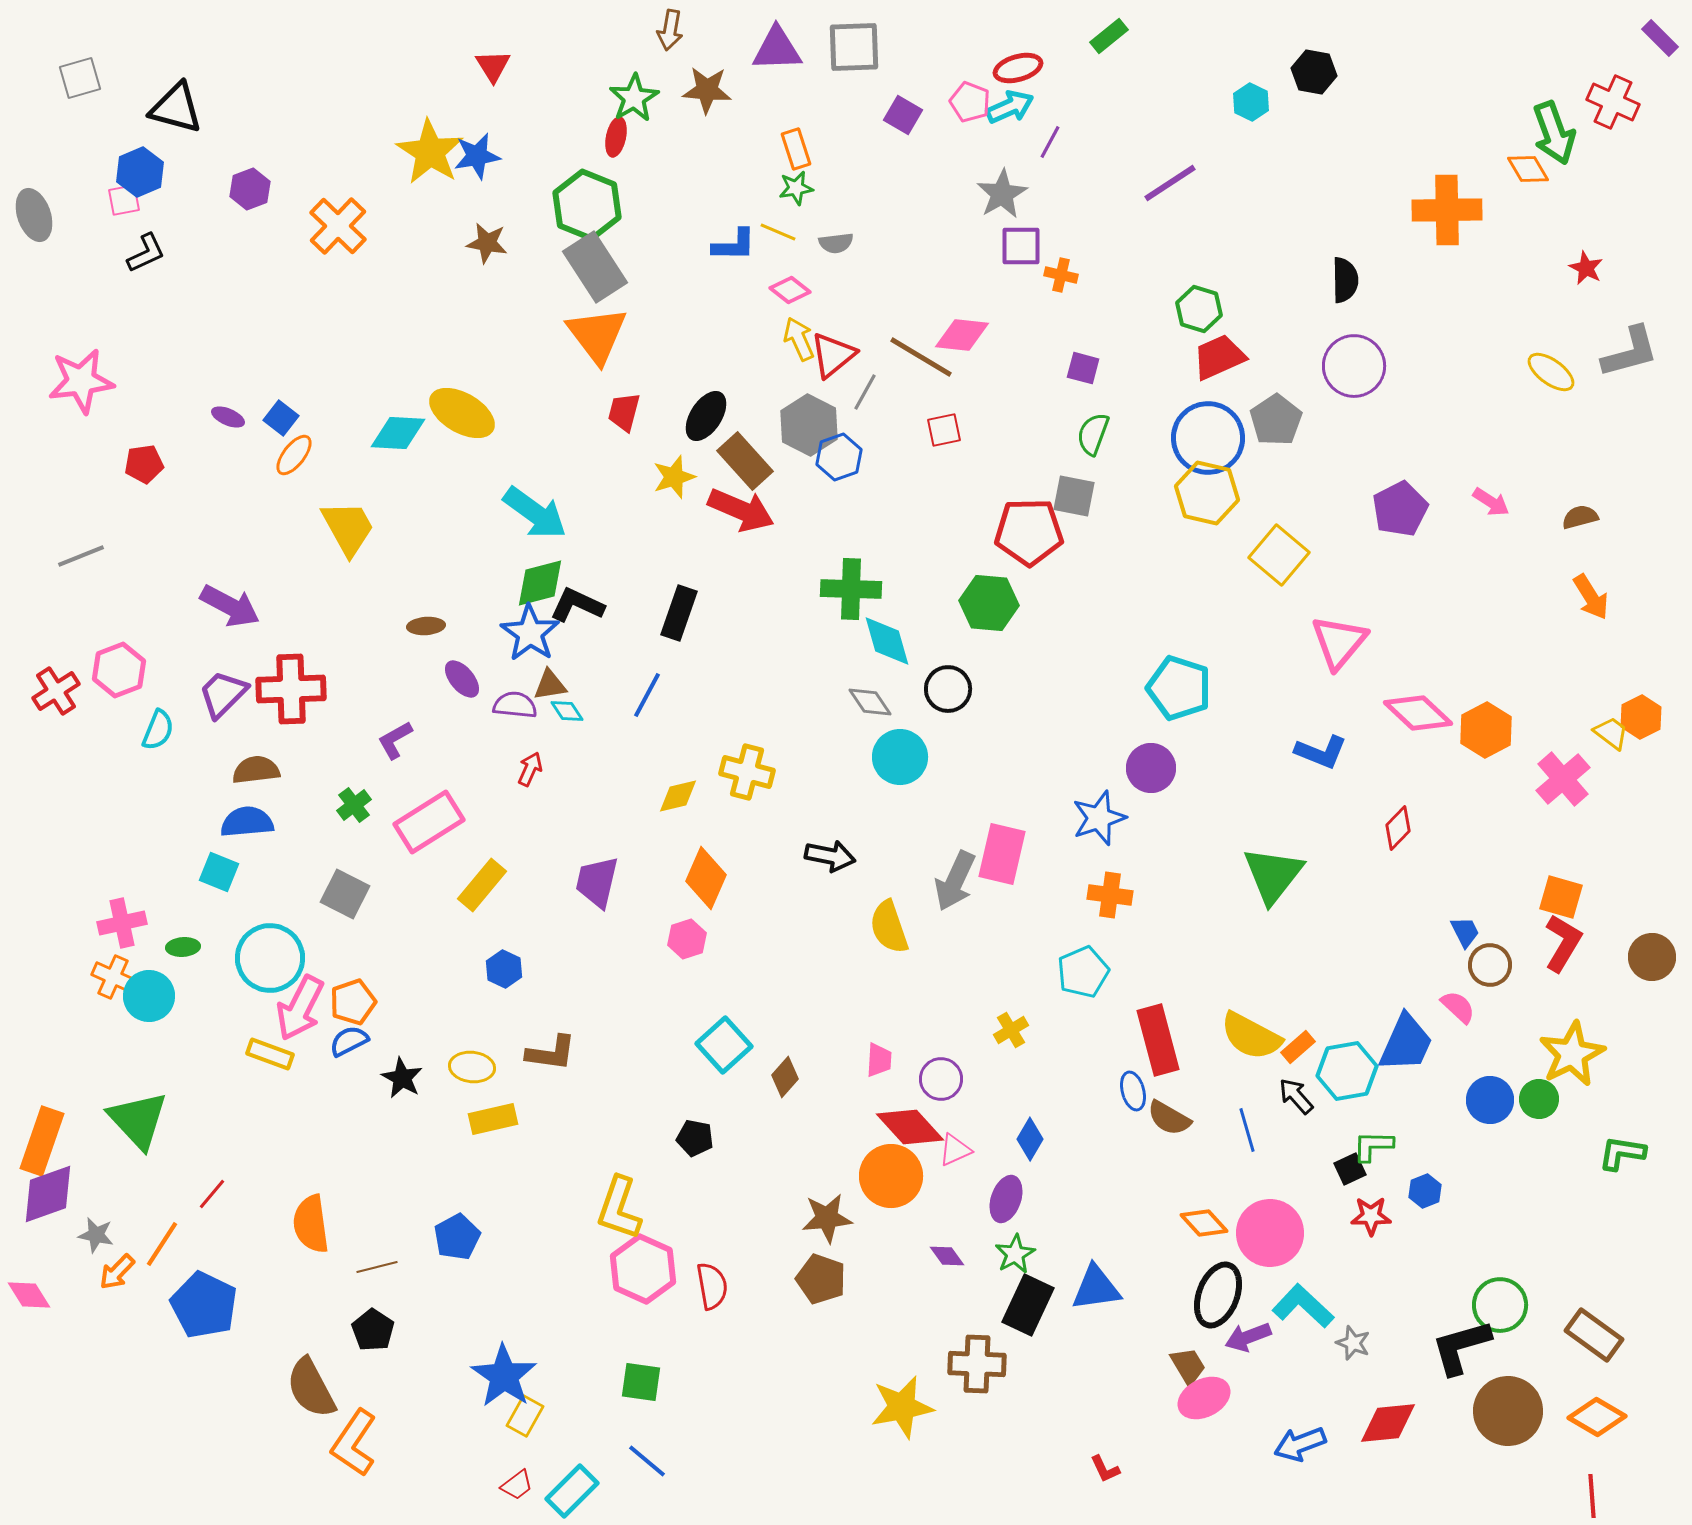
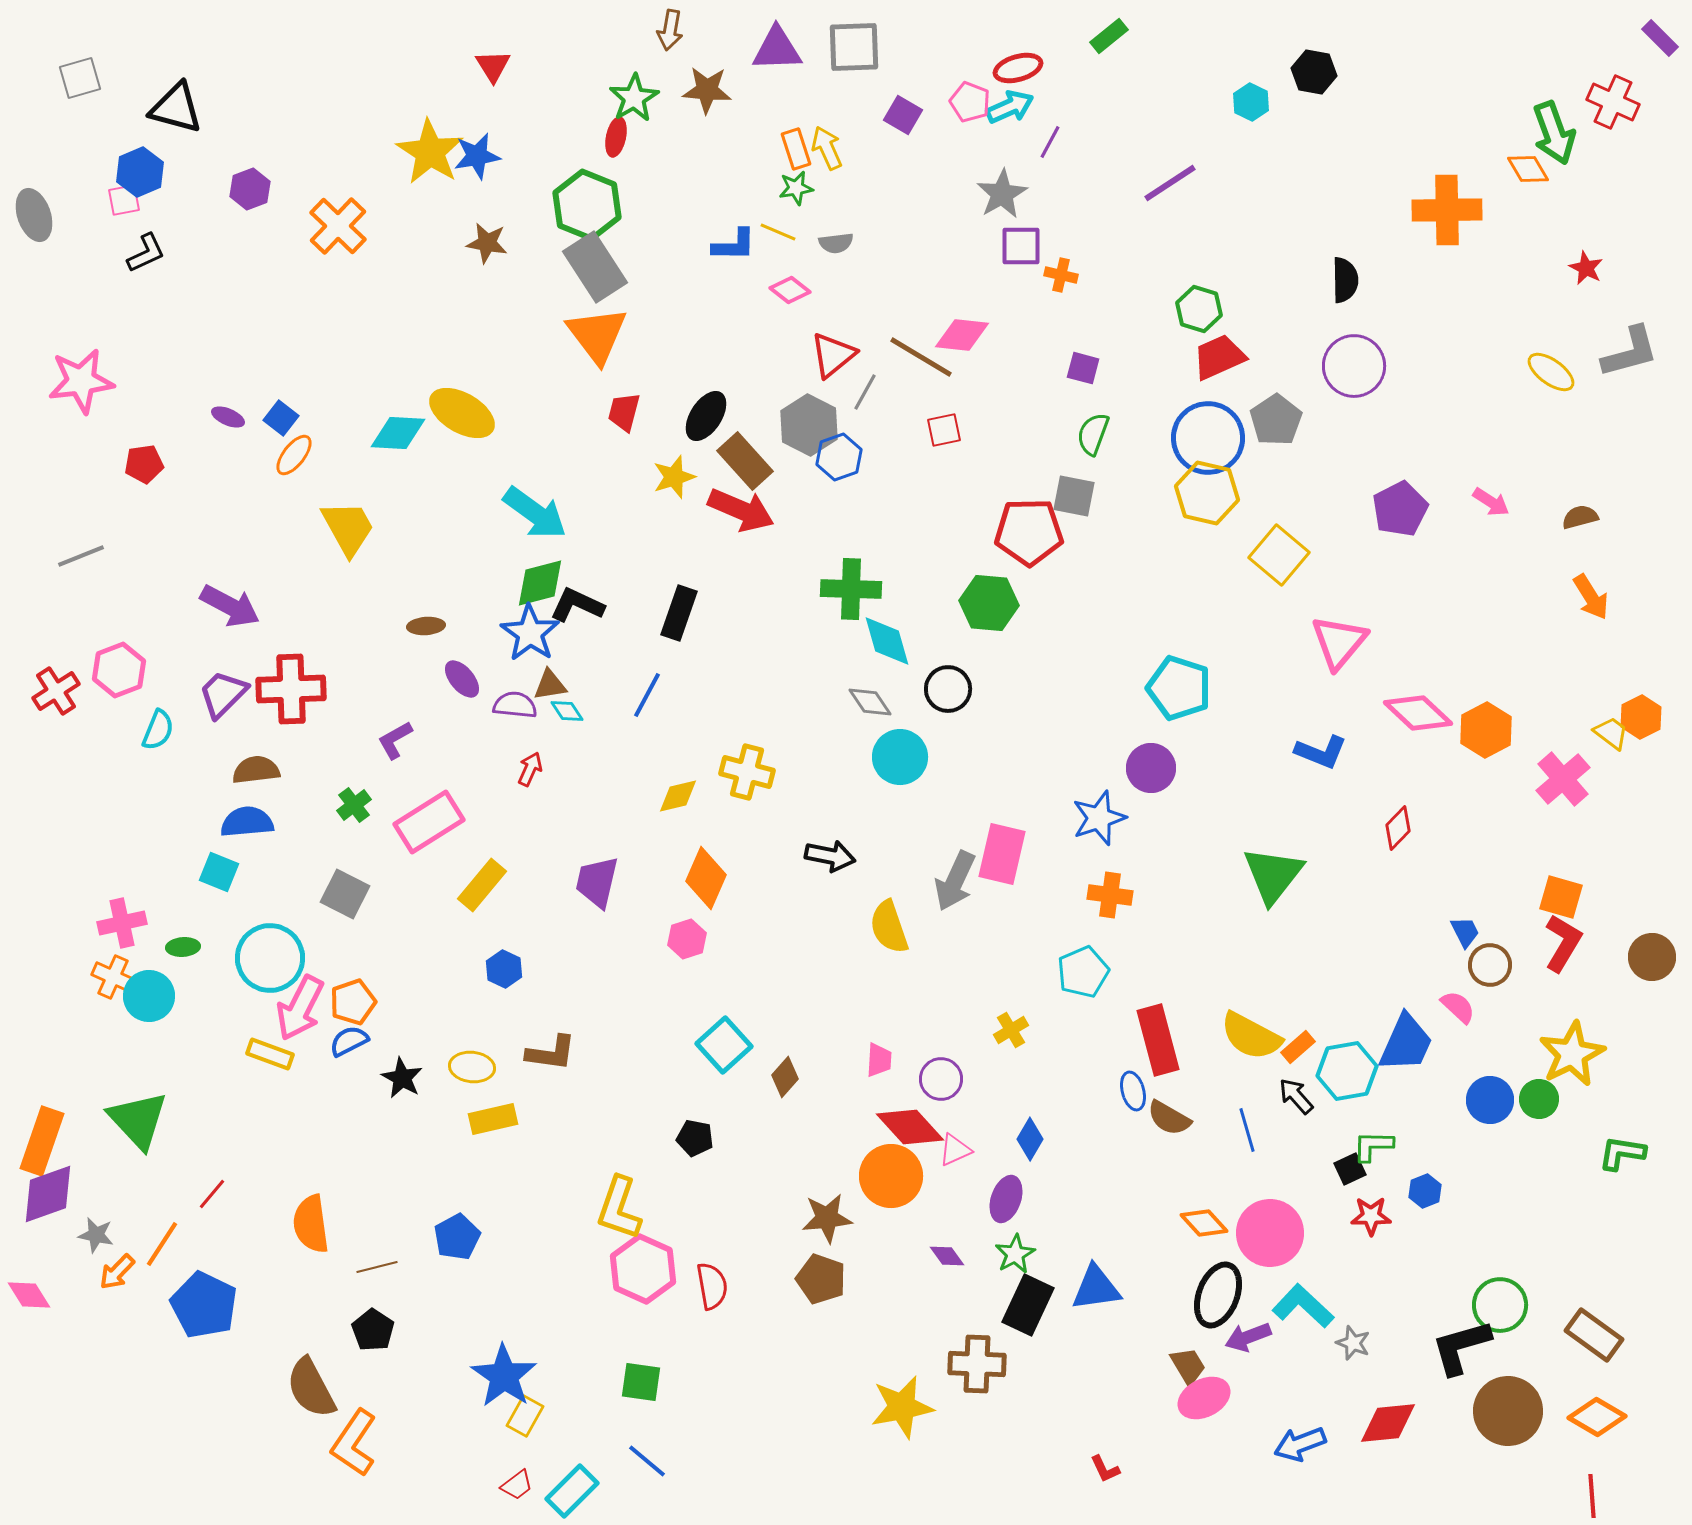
yellow arrow at (799, 339): moved 28 px right, 191 px up
